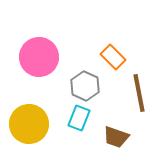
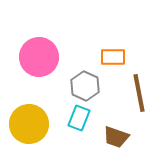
orange rectangle: rotated 45 degrees counterclockwise
